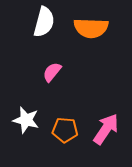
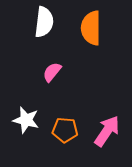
white semicircle: rotated 8 degrees counterclockwise
orange semicircle: rotated 88 degrees clockwise
pink arrow: moved 1 px right, 2 px down
